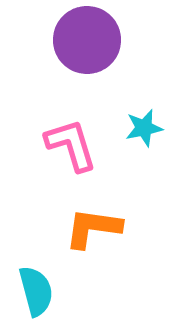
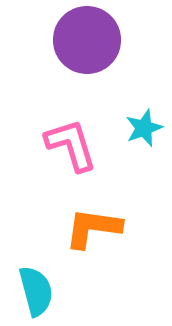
cyan star: rotated 9 degrees counterclockwise
